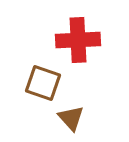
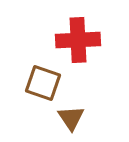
brown triangle: rotated 8 degrees clockwise
